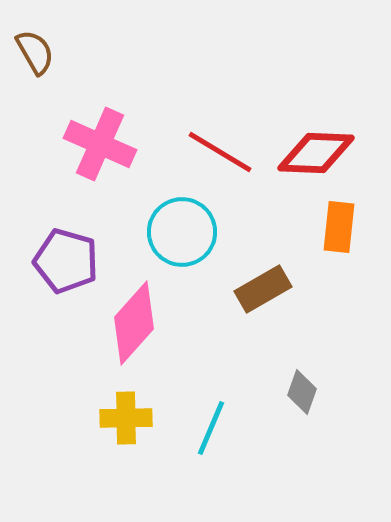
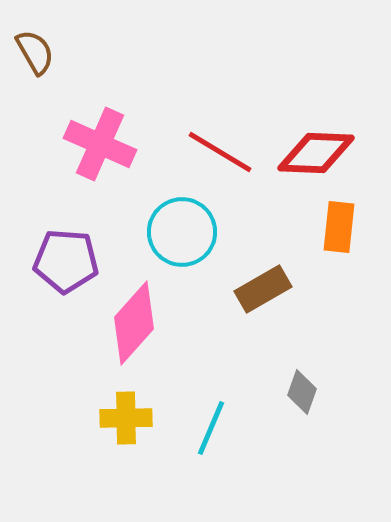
purple pentagon: rotated 12 degrees counterclockwise
